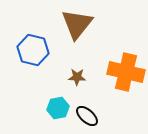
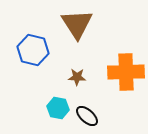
brown triangle: rotated 12 degrees counterclockwise
orange cross: rotated 15 degrees counterclockwise
cyan hexagon: rotated 20 degrees clockwise
